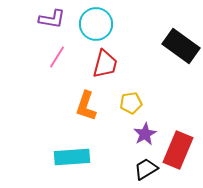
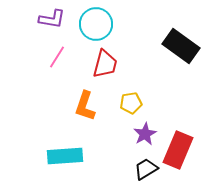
orange L-shape: moved 1 px left
cyan rectangle: moved 7 px left, 1 px up
